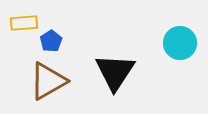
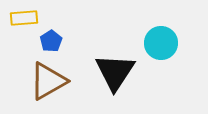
yellow rectangle: moved 5 px up
cyan circle: moved 19 px left
